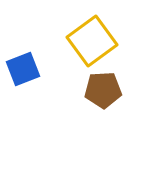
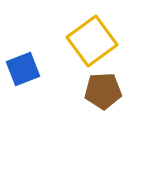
brown pentagon: moved 1 px down
